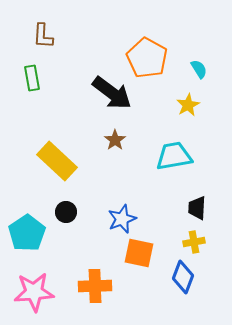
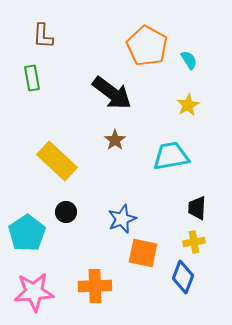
orange pentagon: moved 12 px up
cyan semicircle: moved 10 px left, 9 px up
cyan trapezoid: moved 3 px left
orange square: moved 4 px right
